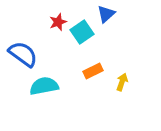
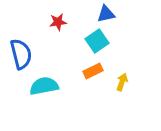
blue triangle: rotated 30 degrees clockwise
red star: rotated 12 degrees clockwise
cyan square: moved 15 px right, 9 px down
blue semicircle: moved 2 px left; rotated 40 degrees clockwise
